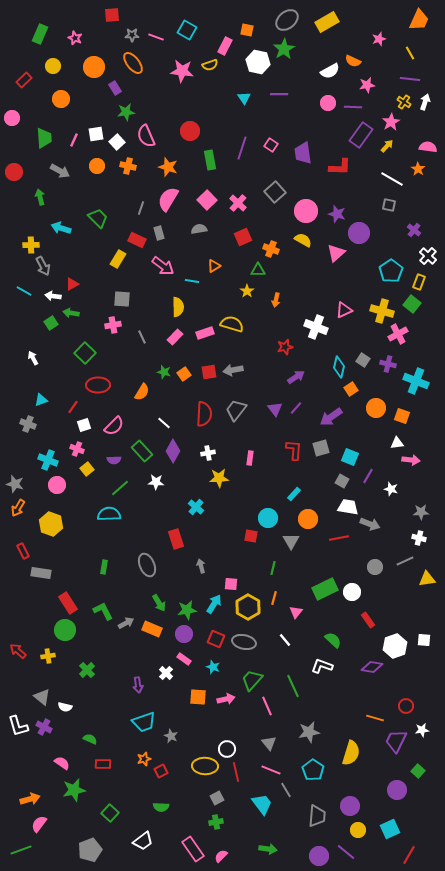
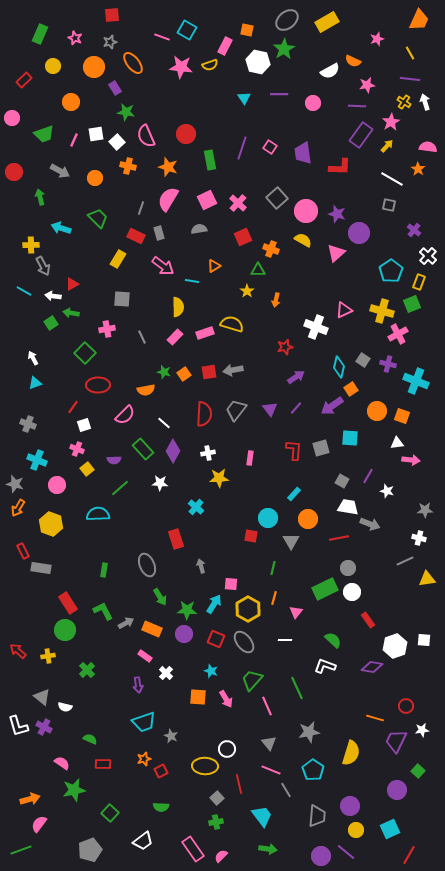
gray star at (132, 35): moved 22 px left, 7 px down; rotated 16 degrees counterclockwise
pink line at (156, 37): moved 6 px right
pink star at (379, 39): moved 2 px left
pink star at (182, 71): moved 1 px left, 4 px up
orange circle at (61, 99): moved 10 px right, 3 px down
white arrow at (425, 102): rotated 35 degrees counterclockwise
pink circle at (328, 103): moved 15 px left
purple line at (353, 107): moved 4 px right, 1 px up
green star at (126, 112): rotated 18 degrees clockwise
red circle at (190, 131): moved 4 px left, 3 px down
green trapezoid at (44, 138): moved 4 px up; rotated 75 degrees clockwise
pink square at (271, 145): moved 1 px left, 2 px down
orange circle at (97, 166): moved 2 px left, 12 px down
gray square at (275, 192): moved 2 px right, 6 px down
pink square at (207, 200): rotated 18 degrees clockwise
red rectangle at (137, 240): moved 1 px left, 4 px up
green square at (412, 304): rotated 30 degrees clockwise
pink cross at (113, 325): moved 6 px left, 4 px down
orange semicircle at (142, 392): moved 4 px right, 2 px up; rotated 48 degrees clockwise
cyan triangle at (41, 400): moved 6 px left, 17 px up
orange circle at (376, 408): moved 1 px right, 3 px down
purple triangle at (275, 409): moved 5 px left
purple arrow at (331, 417): moved 1 px right, 11 px up
pink semicircle at (114, 426): moved 11 px right, 11 px up
green rectangle at (142, 451): moved 1 px right, 2 px up
cyan square at (350, 457): moved 19 px up; rotated 18 degrees counterclockwise
cyan cross at (48, 460): moved 11 px left
white star at (156, 482): moved 4 px right, 1 px down
white star at (391, 489): moved 4 px left, 2 px down
gray star at (421, 512): moved 4 px right, 2 px up
cyan semicircle at (109, 514): moved 11 px left
green rectangle at (104, 567): moved 3 px down
gray circle at (375, 567): moved 27 px left, 1 px down
gray rectangle at (41, 573): moved 5 px up
green arrow at (159, 603): moved 1 px right, 6 px up
yellow hexagon at (248, 607): moved 2 px down
green star at (187, 610): rotated 12 degrees clockwise
white line at (285, 640): rotated 48 degrees counterclockwise
gray ellipse at (244, 642): rotated 40 degrees clockwise
pink rectangle at (184, 659): moved 39 px left, 3 px up
white L-shape at (322, 666): moved 3 px right
cyan star at (213, 667): moved 2 px left, 4 px down
green line at (293, 686): moved 4 px right, 2 px down
pink arrow at (226, 699): rotated 72 degrees clockwise
red line at (236, 772): moved 3 px right, 12 px down
gray square at (217, 798): rotated 16 degrees counterclockwise
cyan trapezoid at (262, 804): moved 12 px down
yellow circle at (358, 830): moved 2 px left
purple circle at (319, 856): moved 2 px right
